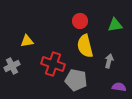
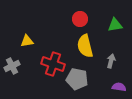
red circle: moved 2 px up
gray arrow: moved 2 px right
gray pentagon: moved 1 px right, 1 px up
